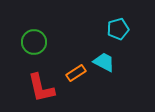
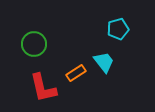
green circle: moved 2 px down
cyan trapezoid: rotated 25 degrees clockwise
red L-shape: moved 2 px right
